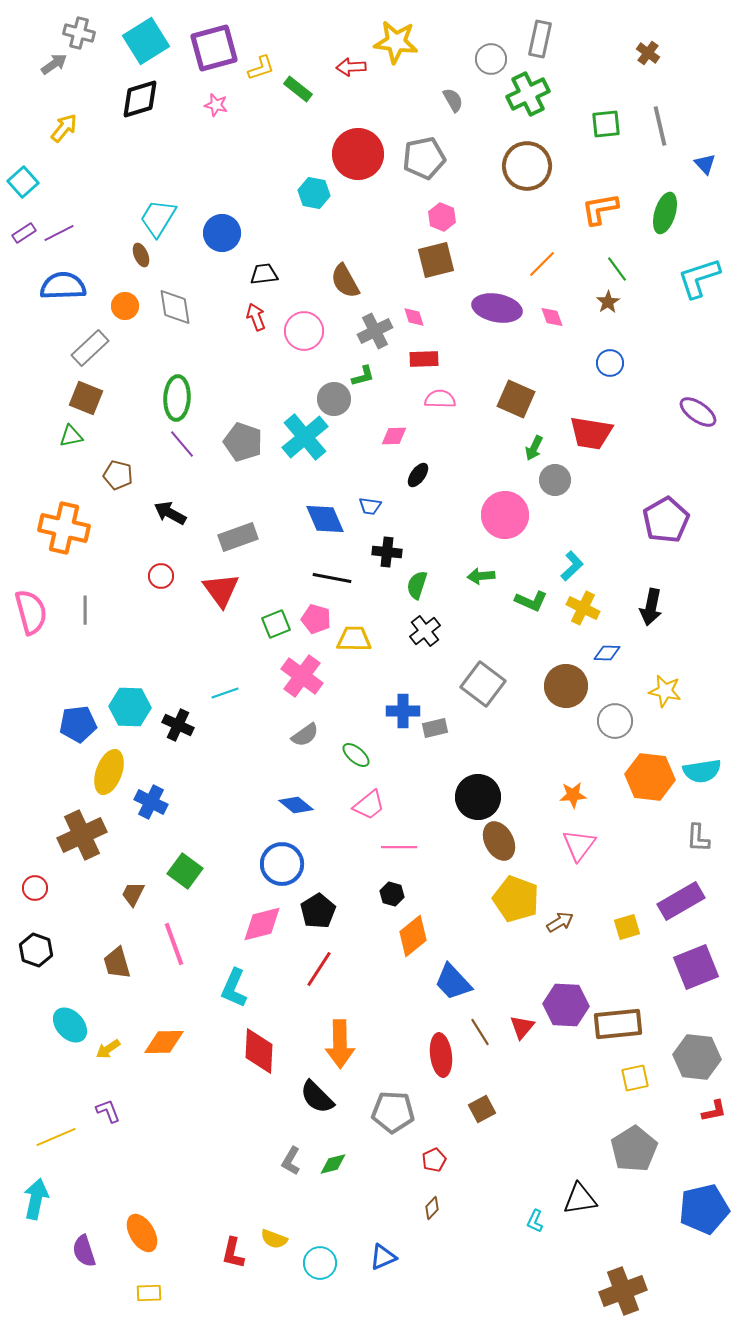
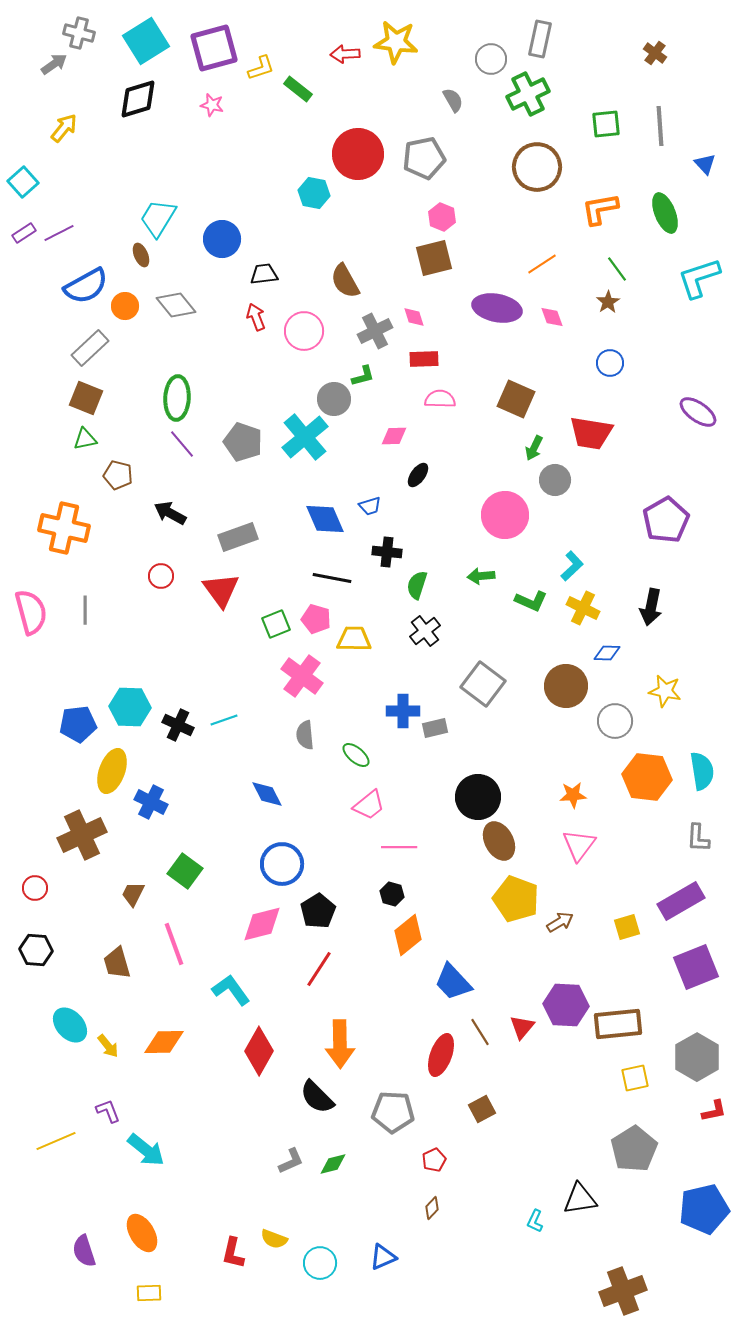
brown cross at (648, 53): moved 7 px right
red arrow at (351, 67): moved 6 px left, 13 px up
black diamond at (140, 99): moved 2 px left
pink star at (216, 105): moved 4 px left
gray line at (660, 126): rotated 9 degrees clockwise
brown circle at (527, 166): moved 10 px right, 1 px down
green ellipse at (665, 213): rotated 39 degrees counterclockwise
blue circle at (222, 233): moved 6 px down
brown square at (436, 260): moved 2 px left, 2 px up
orange line at (542, 264): rotated 12 degrees clockwise
blue semicircle at (63, 286): moved 23 px right; rotated 153 degrees clockwise
gray diamond at (175, 307): moved 1 px right, 2 px up; rotated 30 degrees counterclockwise
green triangle at (71, 436): moved 14 px right, 3 px down
blue trapezoid at (370, 506): rotated 25 degrees counterclockwise
cyan line at (225, 693): moved 1 px left, 27 px down
gray semicircle at (305, 735): rotated 120 degrees clockwise
cyan semicircle at (702, 771): rotated 90 degrees counterclockwise
yellow ellipse at (109, 772): moved 3 px right, 1 px up
orange hexagon at (650, 777): moved 3 px left
blue diamond at (296, 805): moved 29 px left, 11 px up; rotated 24 degrees clockwise
orange diamond at (413, 936): moved 5 px left, 1 px up
black hexagon at (36, 950): rotated 16 degrees counterclockwise
cyan L-shape at (234, 988): moved 3 px left, 2 px down; rotated 120 degrees clockwise
yellow arrow at (108, 1049): moved 3 px up; rotated 95 degrees counterclockwise
red diamond at (259, 1051): rotated 27 degrees clockwise
red ellipse at (441, 1055): rotated 27 degrees clockwise
gray hexagon at (697, 1057): rotated 24 degrees clockwise
yellow line at (56, 1137): moved 4 px down
gray L-shape at (291, 1161): rotated 144 degrees counterclockwise
cyan arrow at (36, 1199): moved 110 px right, 49 px up; rotated 117 degrees clockwise
